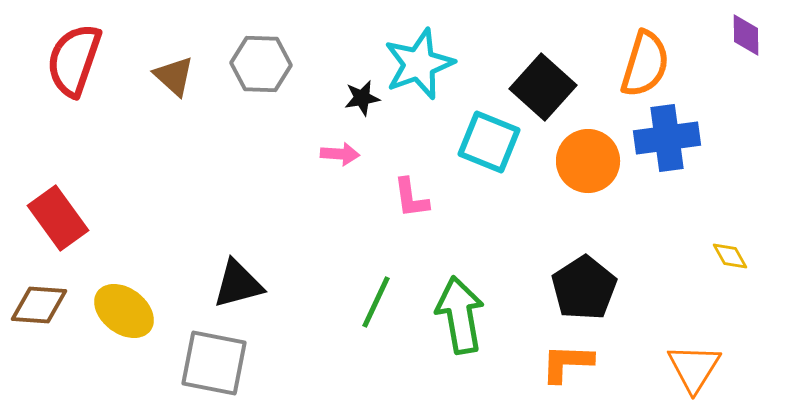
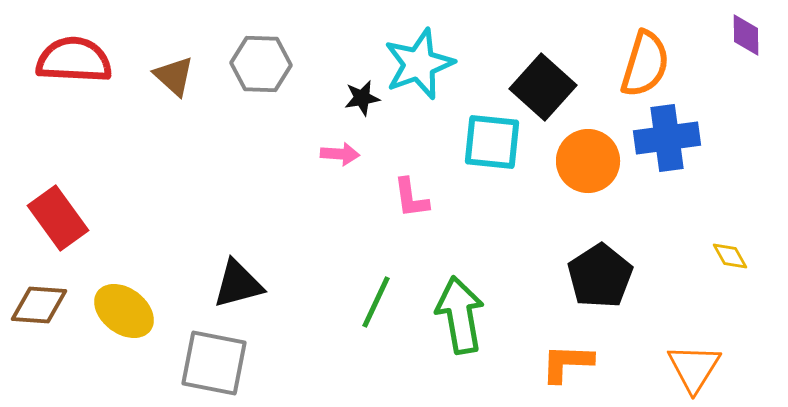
red semicircle: rotated 74 degrees clockwise
cyan square: moved 3 px right; rotated 16 degrees counterclockwise
black pentagon: moved 16 px right, 12 px up
